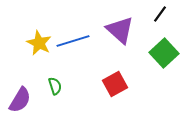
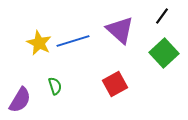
black line: moved 2 px right, 2 px down
